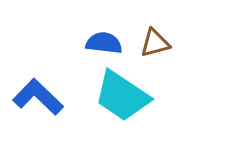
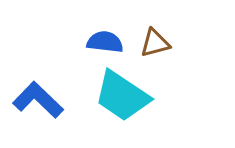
blue semicircle: moved 1 px right, 1 px up
blue L-shape: moved 3 px down
